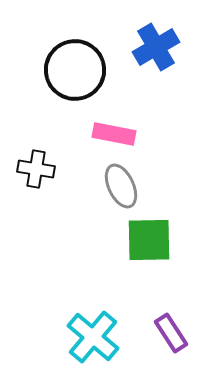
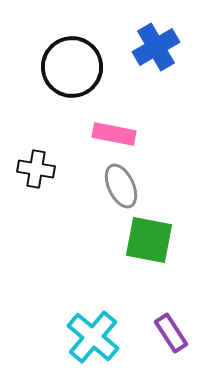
black circle: moved 3 px left, 3 px up
green square: rotated 12 degrees clockwise
